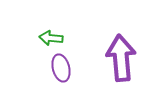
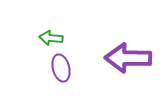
purple arrow: moved 7 px right; rotated 84 degrees counterclockwise
